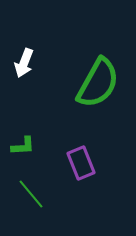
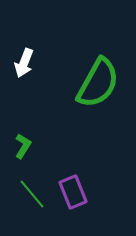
green L-shape: rotated 55 degrees counterclockwise
purple rectangle: moved 8 px left, 29 px down
green line: moved 1 px right
